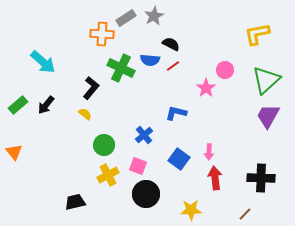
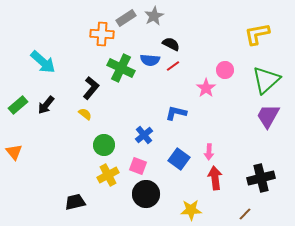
black cross: rotated 16 degrees counterclockwise
